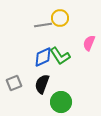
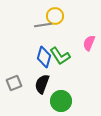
yellow circle: moved 5 px left, 2 px up
blue diamond: moved 1 px right; rotated 50 degrees counterclockwise
green circle: moved 1 px up
